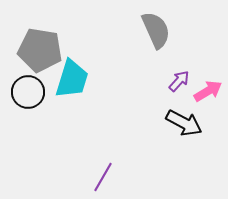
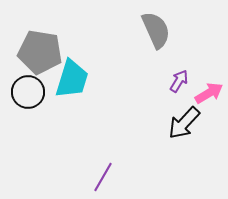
gray pentagon: moved 2 px down
purple arrow: rotated 10 degrees counterclockwise
pink arrow: moved 1 px right, 2 px down
black arrow: rotated 105 degrees clockwise
